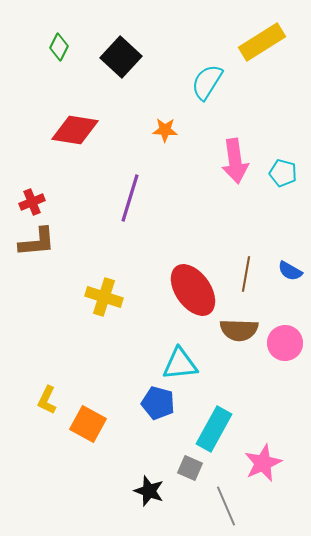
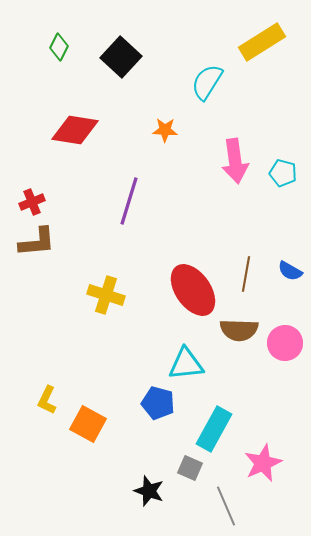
purple line: moved 1 px left, 3 px down
yellow cross: moved 2 px right, 2 px up
cyan triangle: moved 6 px right
